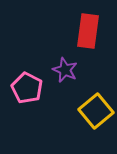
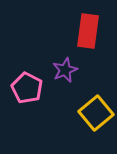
purple star: rotated 25 degrees clockwise
yellow square: moved 2 px down
